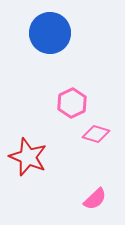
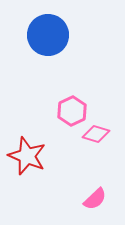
blue circle: moved 2 px left, 2 px down
pink hexagon: moved 8 px down
red star: moved 1 px left, 1 px up
